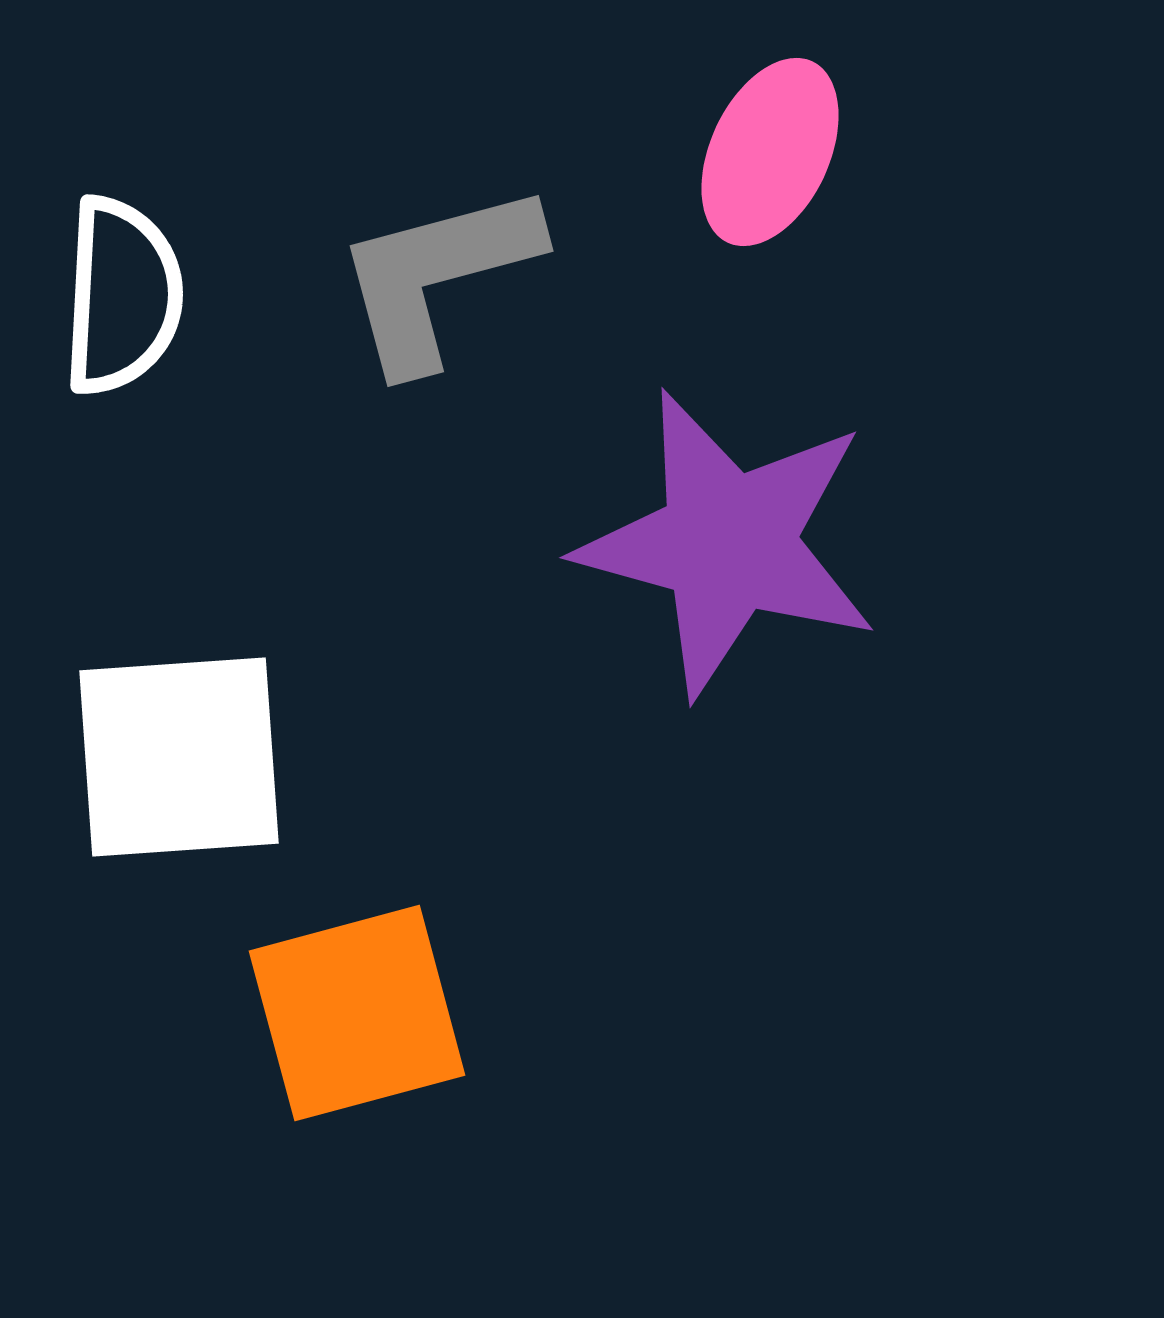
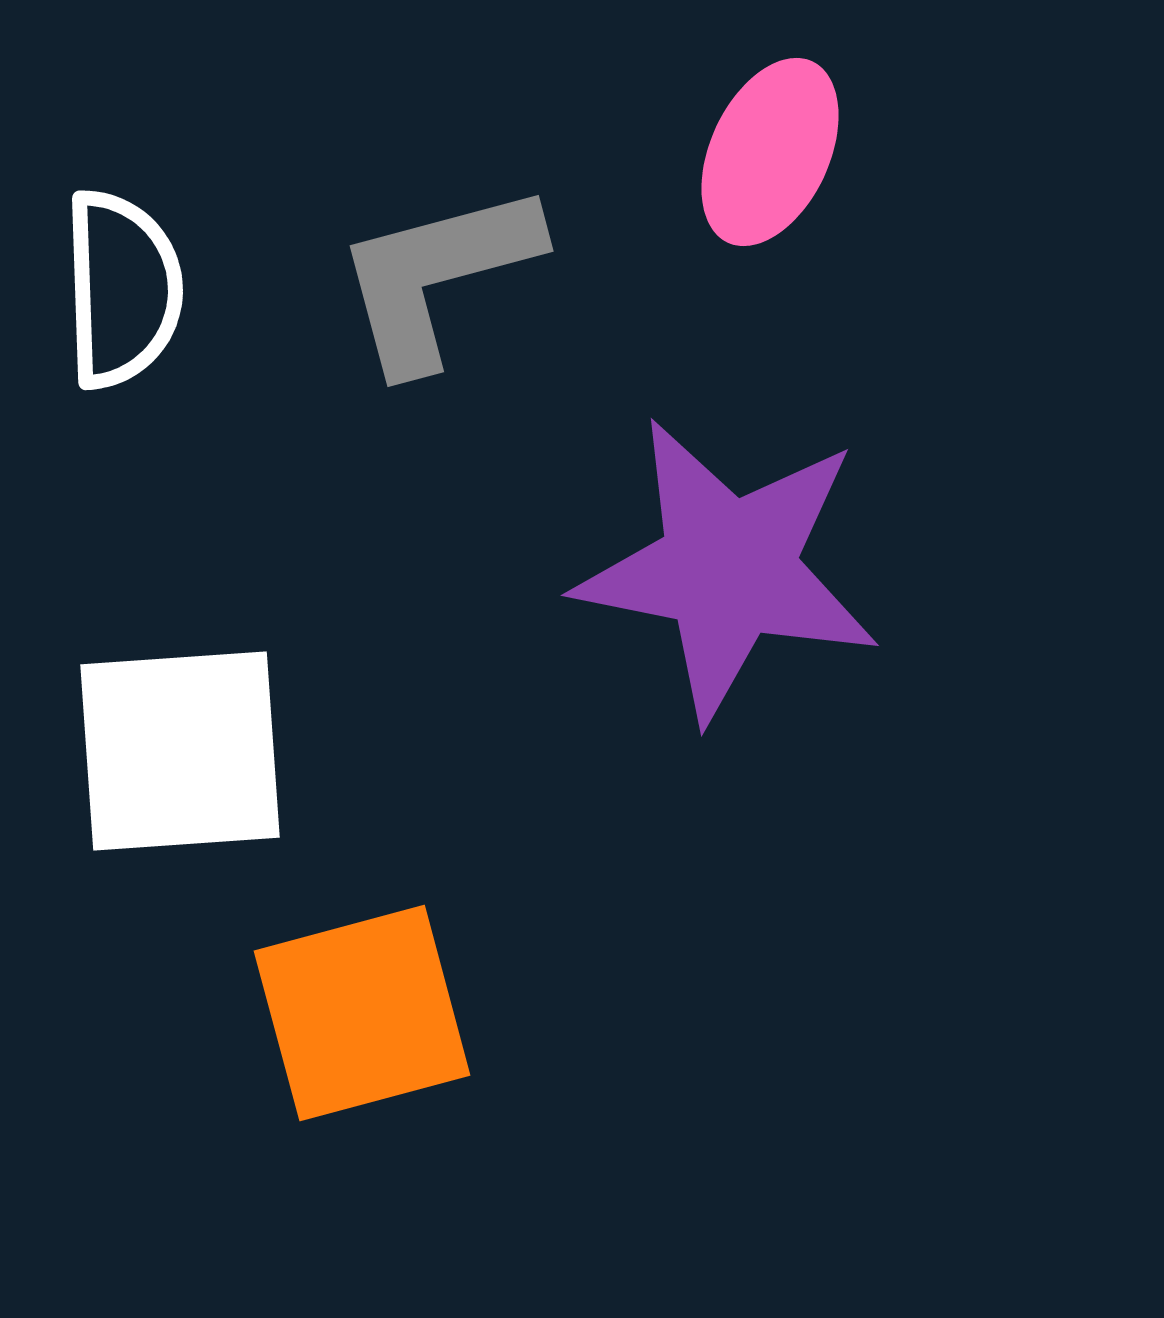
white semicircle: moved 7 px up; rotated 5 degrees counterclockwise
purple star: moved 26 px down; rotated 4 degrees counterclockwise
white square: moved 1 px right, 6 px up
orange square: moved 5 px right
